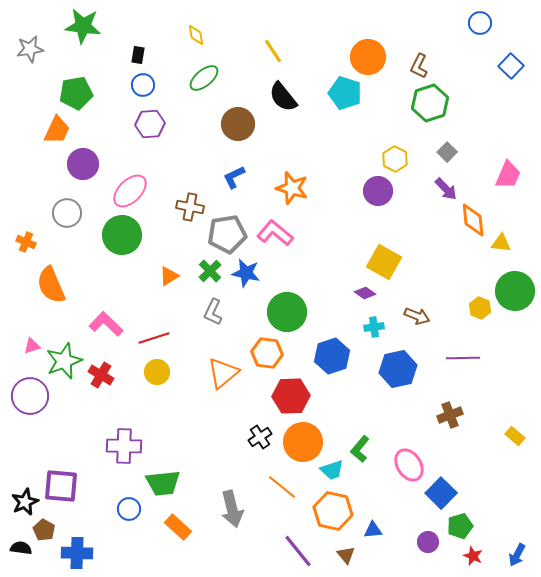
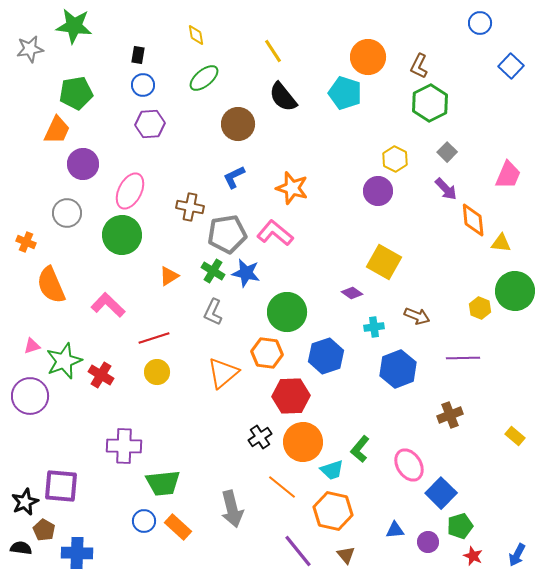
green star at (83, 26): moved 9 px left
green hexagon at (430, 103): rotated 9 degrees counterclockwise
pink ellipse at (130, 191): rotated 18 degrees counterclockwise
green cross at (210, 271): moved 3 px right; rotated 15 degrees counterclockwise
purple diamond at (365, 293): moved 13 px left
pink L-shape at (106, 324): moved 2 px right, 19 px up
blue hexagon at (332, 356): moved 6 px left
blue hexagon at (398, 369): rotated 9 degrees counterclockwise
blue circle at (129, 509): moved 15 px right, 12 px down
blue triangle at (373, 530): moved 22 px right
